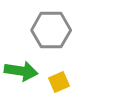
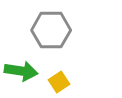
yellow square: rotated 10 degrees counterclockwise
